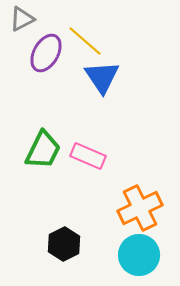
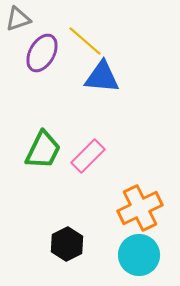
gray triangle: moved 4 px left; rotated 8 degrees clockwise
purple ellipse: moved 4 px left
blue triangle: rotated 51 degrees counterclockwise
pink rectangle: rotated 68 degrees counterclockwise
black hexagon: moved 3 px right
